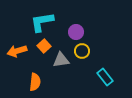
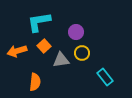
cyan L-shape: moved 3 px left
yellow circle: moved 2 px down
